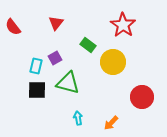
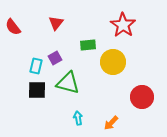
green rectangle: rotated 42 degrees counterclockwise
